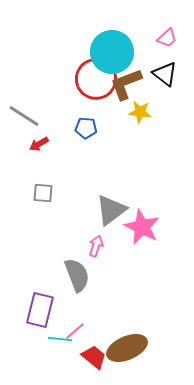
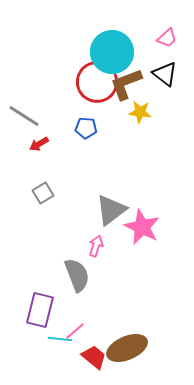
red circle: moved 1 px right, 3 px down
gray square: rotated 35 degrees counterclockwise
